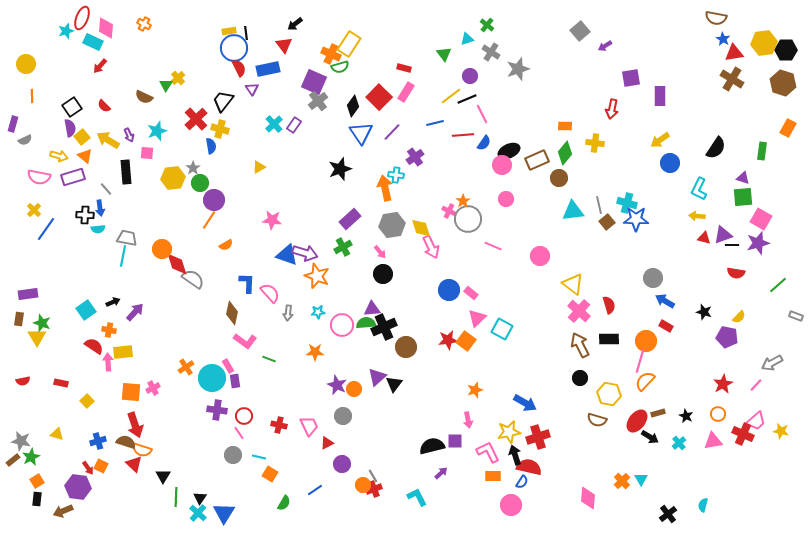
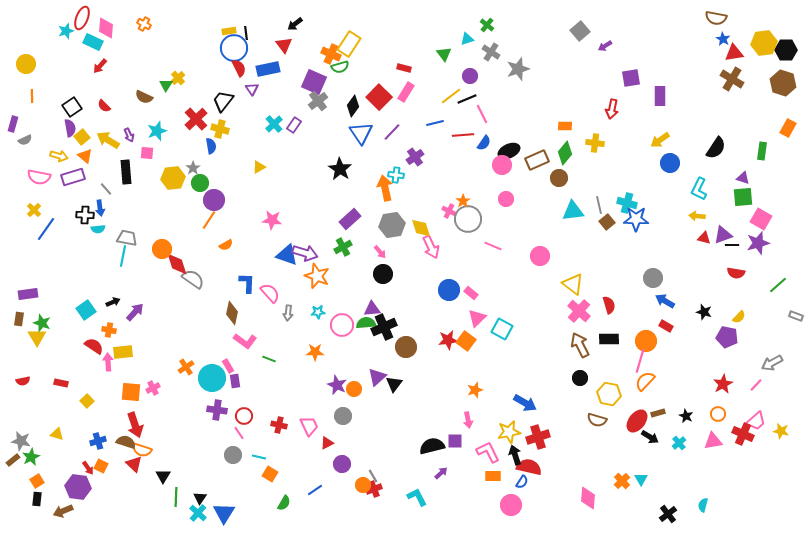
black star at (340, 169): rotated 20 degrees counterclockwise
